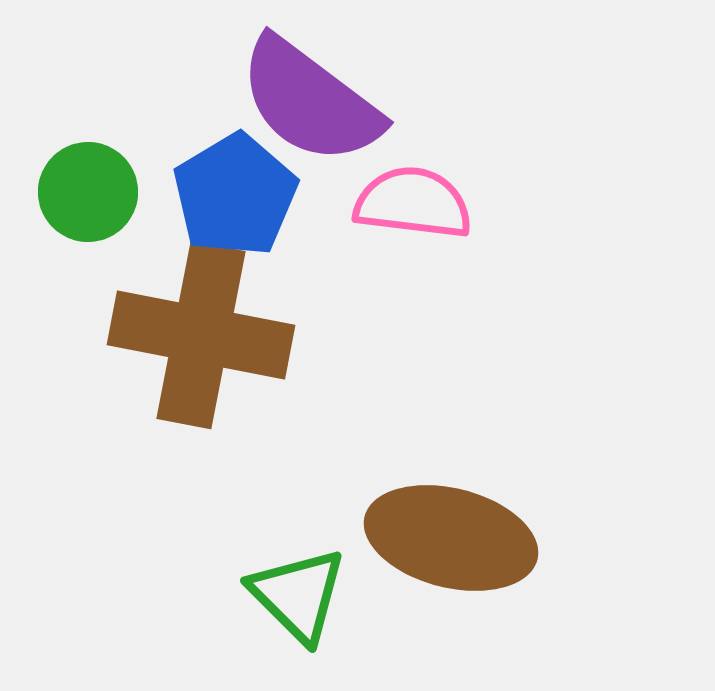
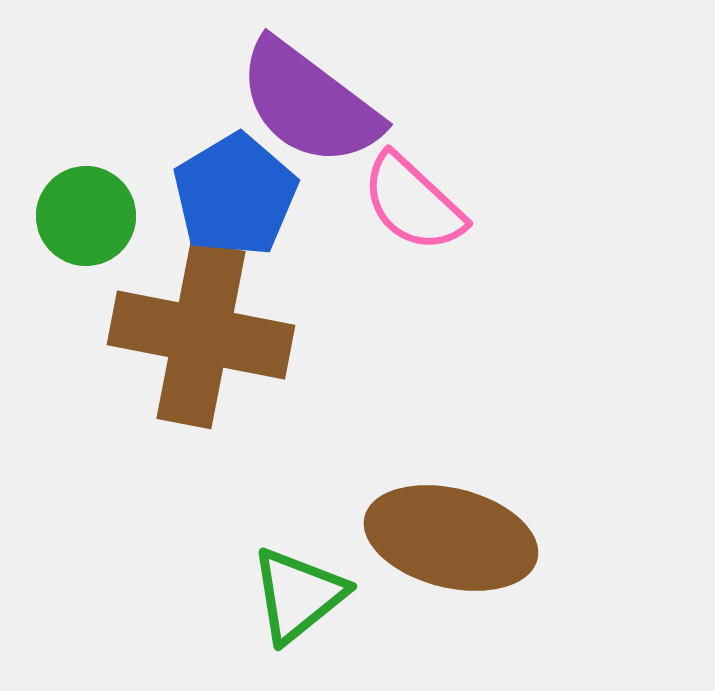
purple semicircle: moved 1 px left, 2 px down
green circle: moved 2 px left, 24 px down
pink semicircle: rotated 144 degrees counterclockwise
green triangle: rotated 36 degrees clockwise
